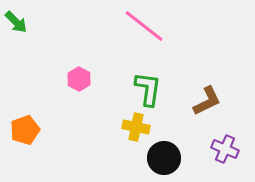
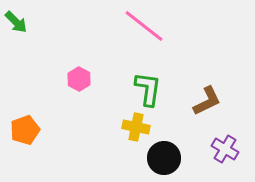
purple cross: rotated 8 degrees clockwise
